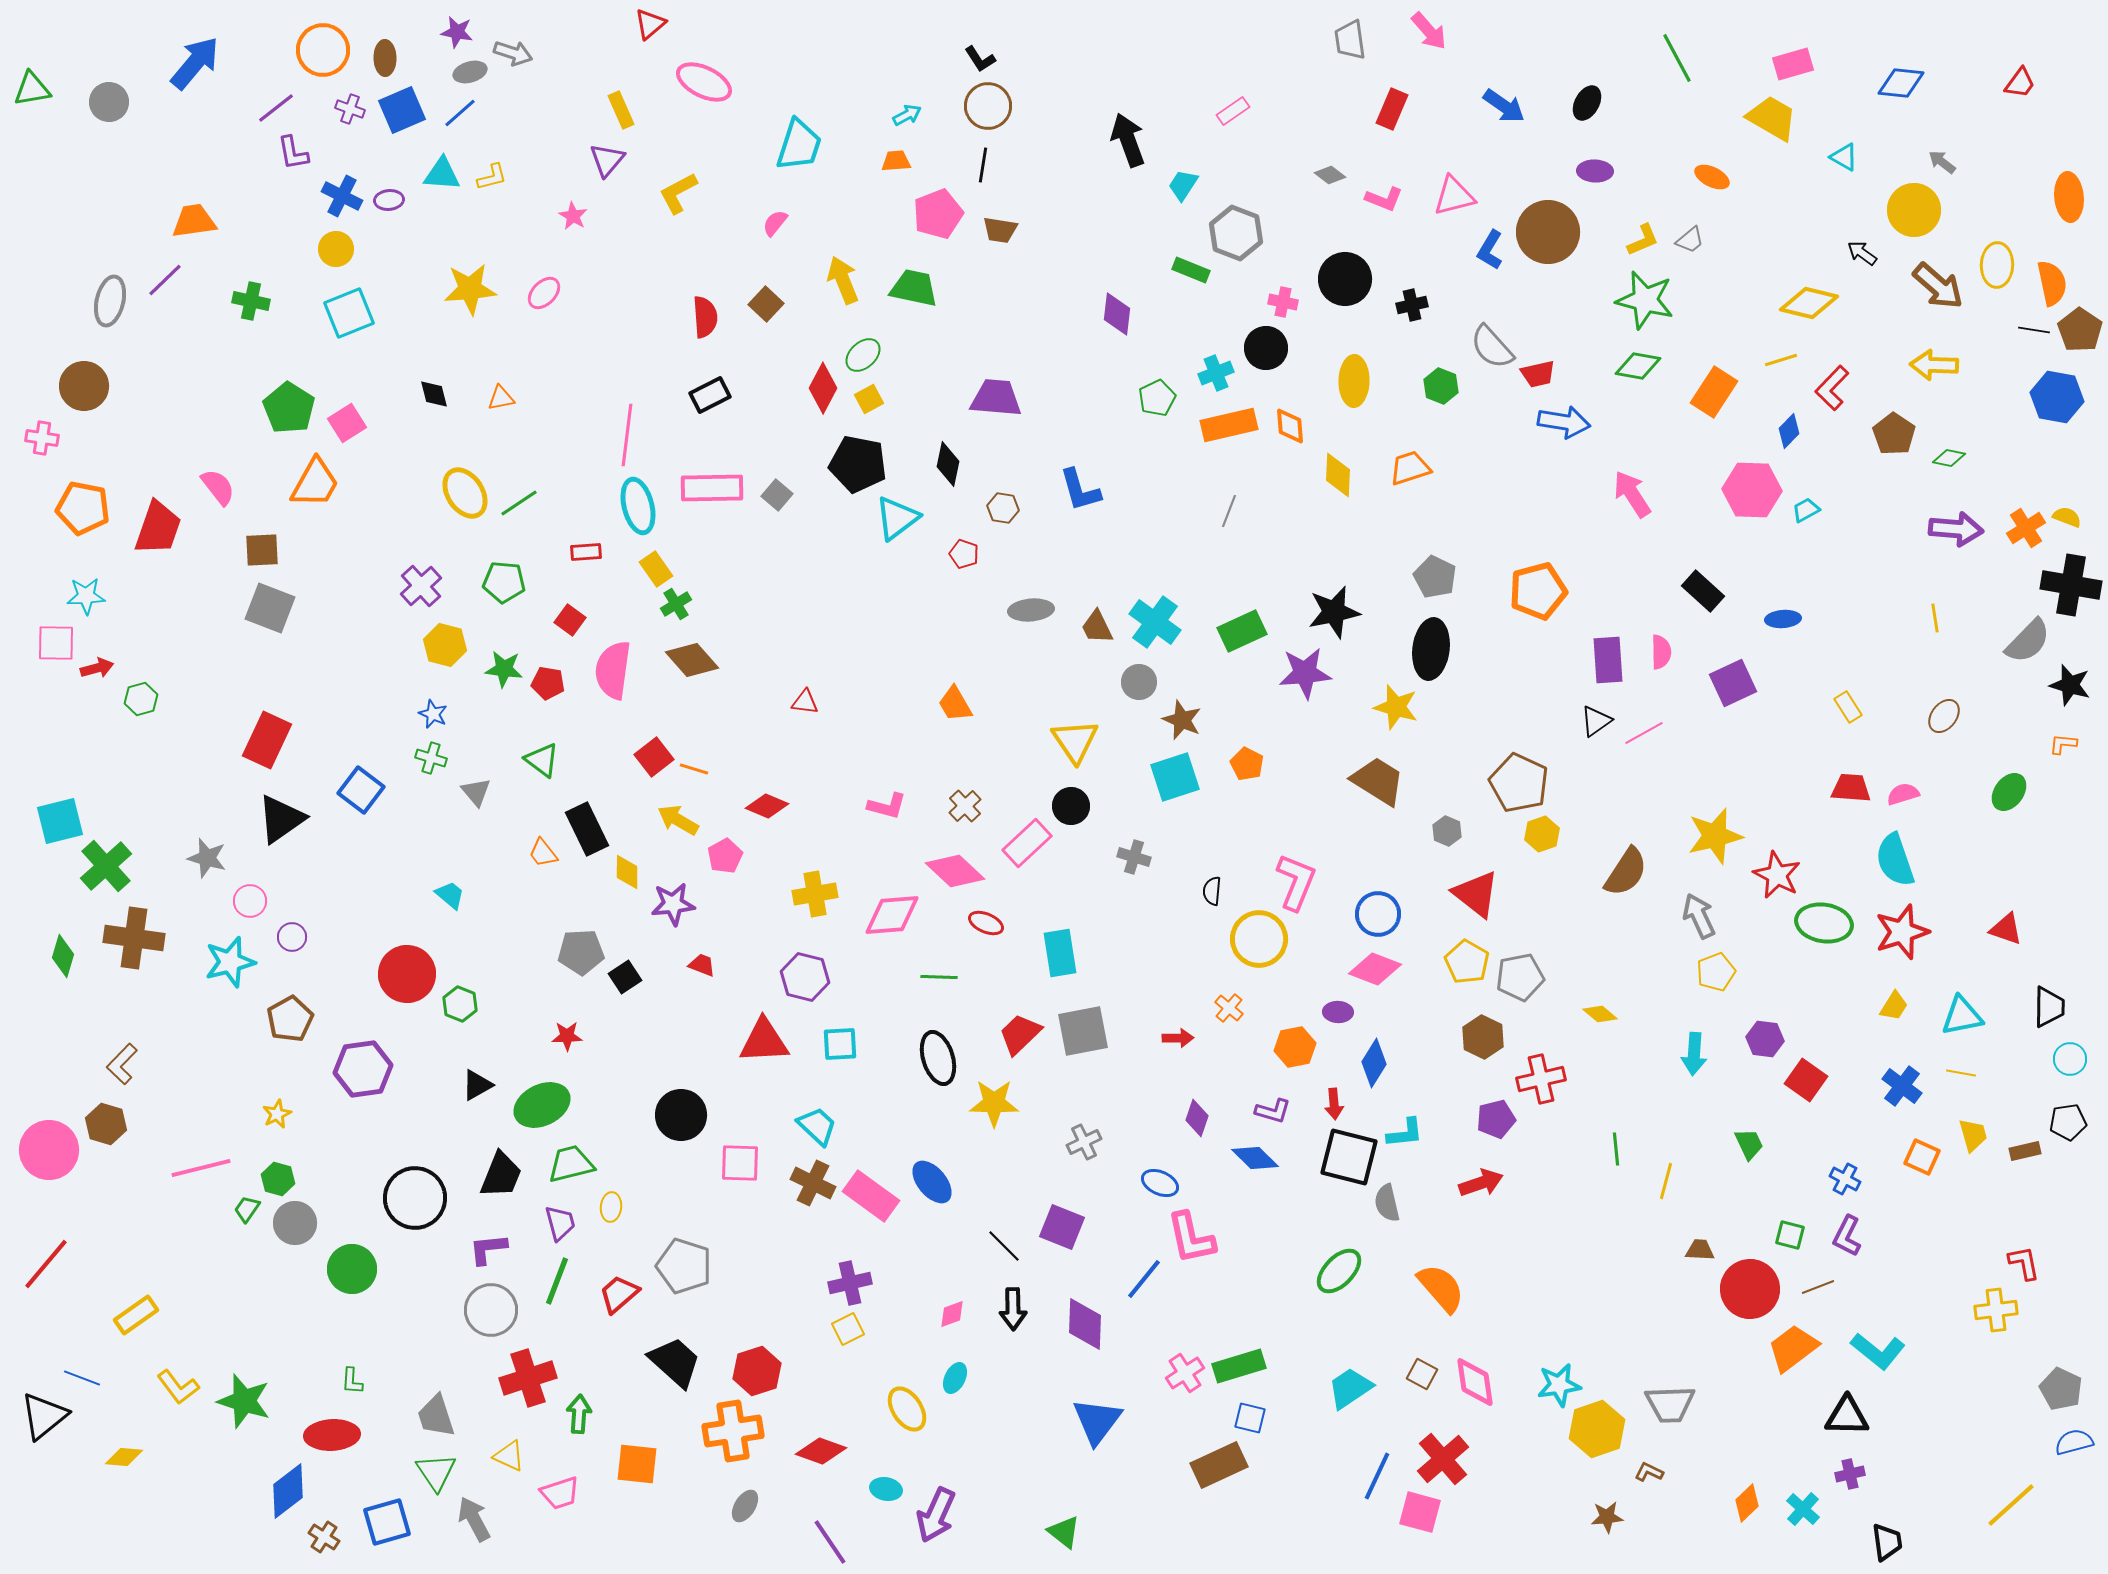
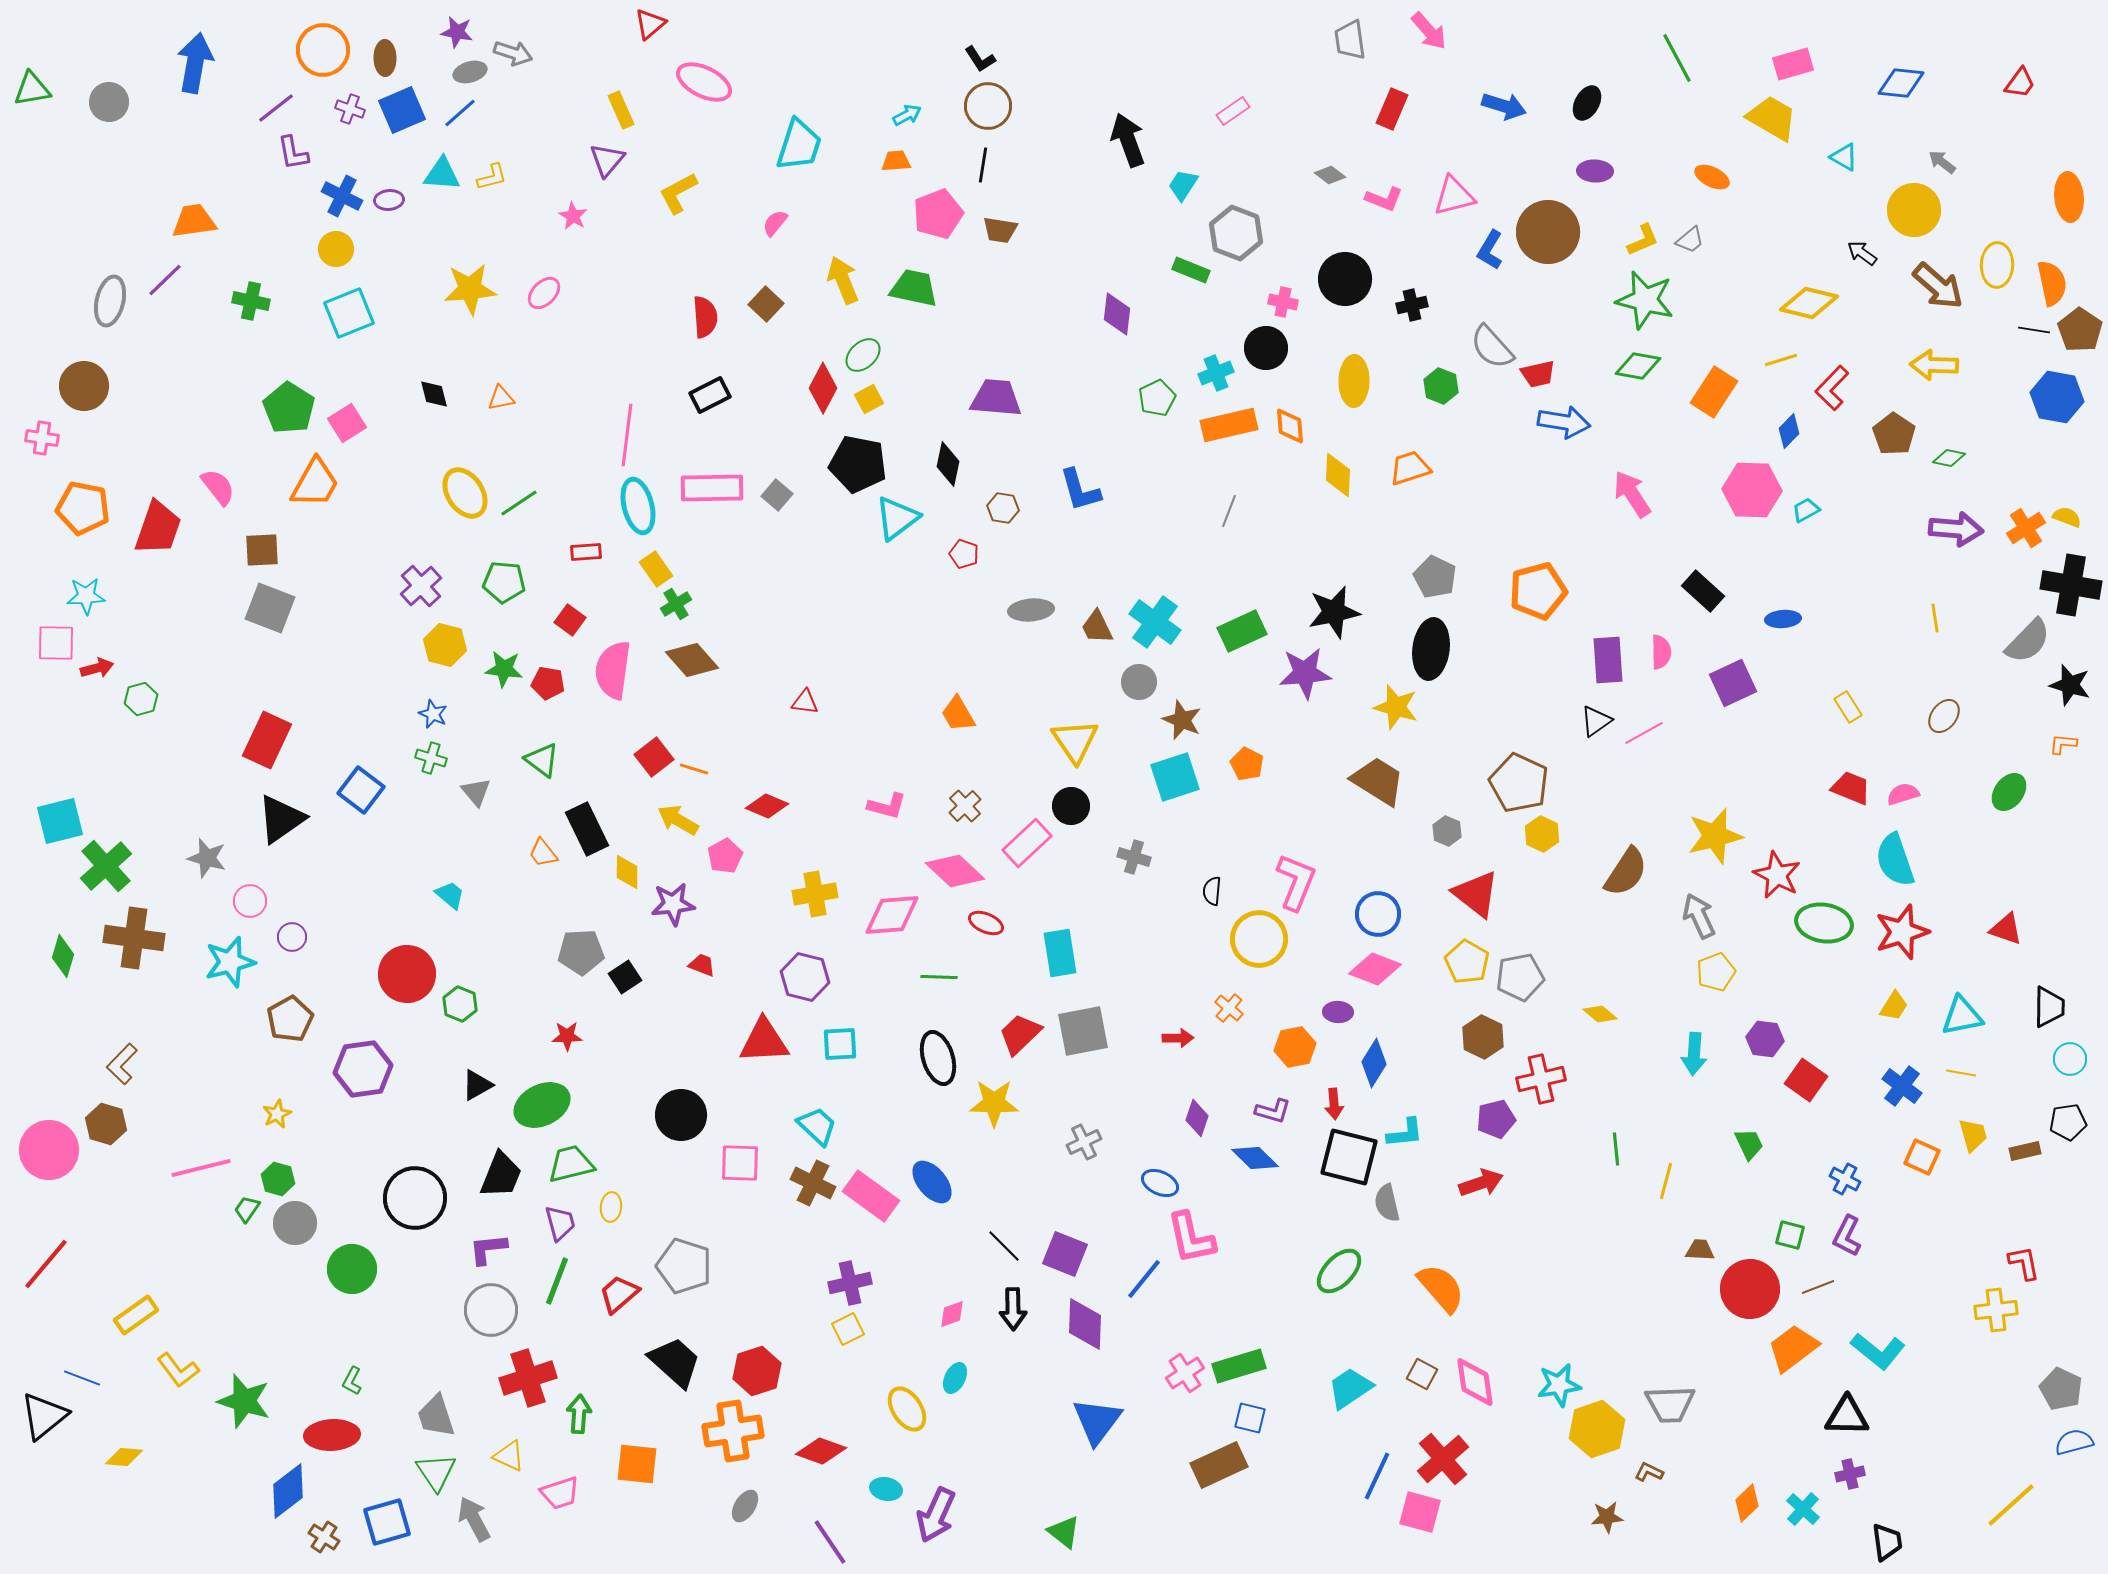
blue arrow at (195, 63): rotated 30 degrees counterclockwise
blue arrow at (1504, 106): rotated 18 degrees counterclockwise
orange trapezoid at (955, 704): moved 3 px right, 10 px down
red trapezoid at (1851, 788): rotated 18 degrees clockwise
yellow hexagon at (1542, 834): rotated 16 degrees counterclockwise
purple square at (1062, 1227): moved 3 px right, 27 px down
green L-shape at (352, 1381): rotated 24 degrees clockwise
yellow L-shape at (178, 1387): moved 17 px up
